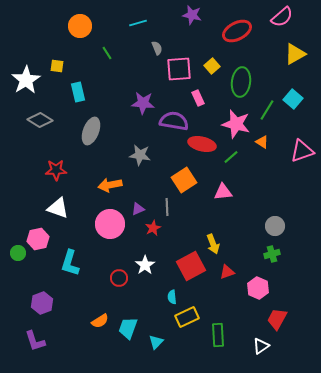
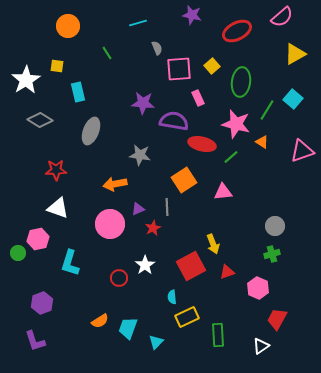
orange circle at (80, 26): moved 12 px left
orange arrow at (110, 185): moved 5 px right, 1 px up
